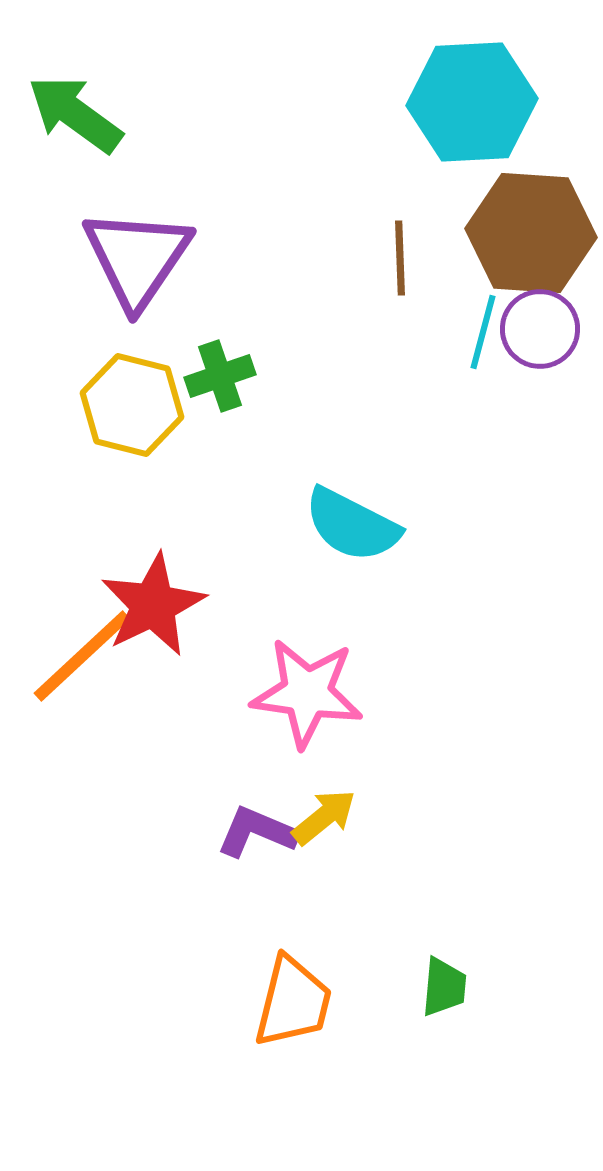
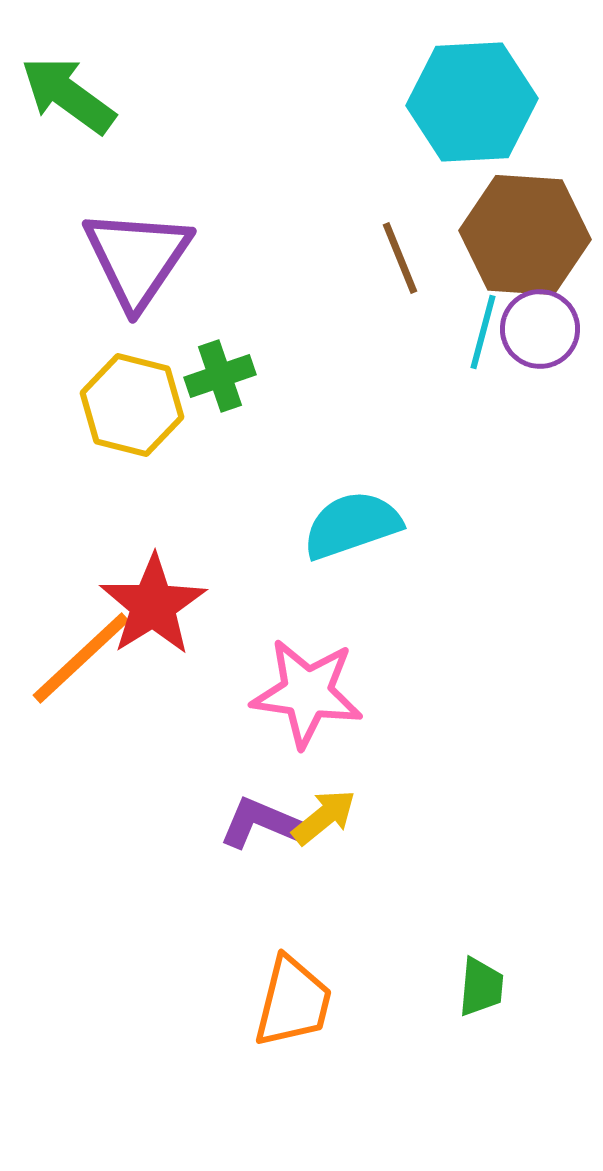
green arrow: moved 7 px left, 19 px up
brown hexagon: moved 6 px left, 2 px down
brown line: rotated 20 degrees counterclockwise
cyan semicircle: rotated 134 degrees clockwise
red star: rotated 6 degrees counterclockwise
orange line: moved 1 px left, 2 px down
purple L-shape: moved 3 px right, 9 px up
green trapezoid: moved 37 px right
